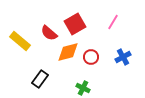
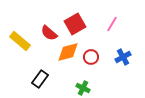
pink line: moved 1 px left, 2 px down
